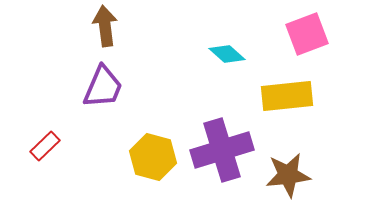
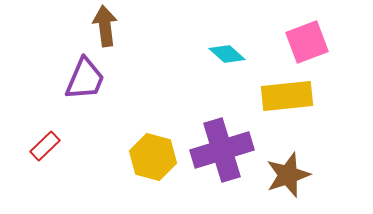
pink square: moved 8 px down
purple trapezoid: moved 18 px left, 8 px up
brown star: rotated 12 degrees counterclockwise
